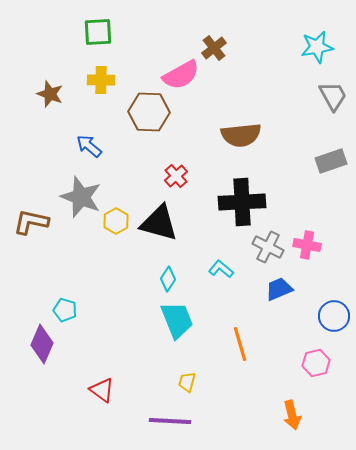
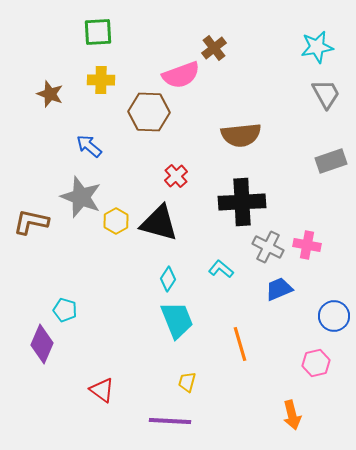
pink semicircle: rotated 9 degrees clockwise
gray trapezoid: moved 7 px left, 2 px up
